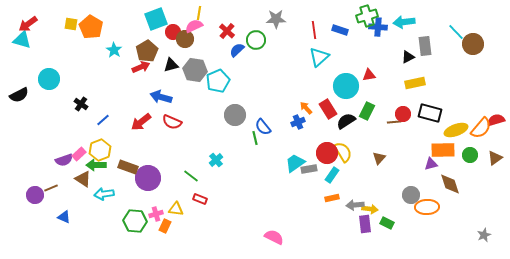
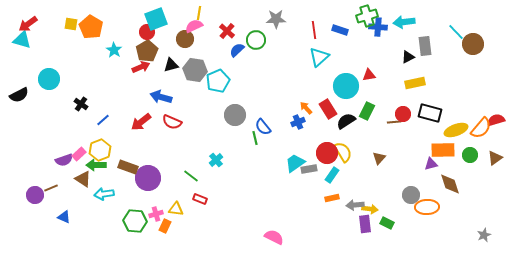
red circle at (173, 32): moved 26 px left
